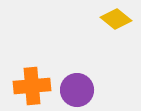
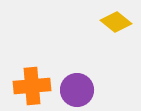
yellow diamond: moved 3 px down
